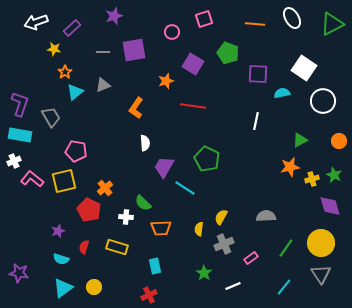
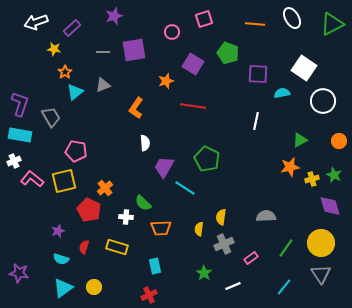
yellow semicircle at (221, 217): rotated 21 degrees counterclockwise
